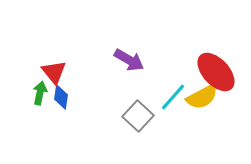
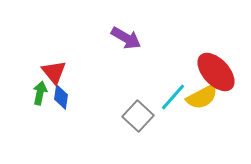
purple arrow: moved 3 px left, 22 px up
